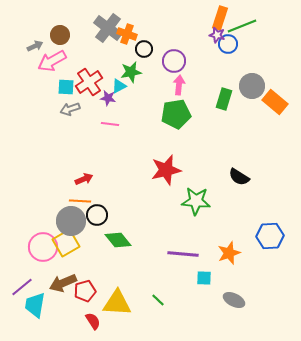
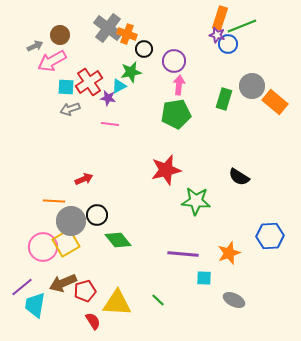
orange line at (80, 201): moved 26 px left
